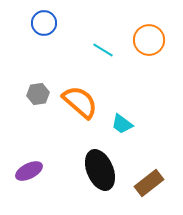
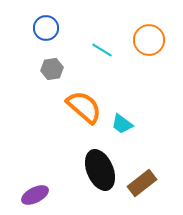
blue circle: moved 2 px right, 5 px down
cyan line: moved 1 px left
gray hexagon: moved 14 px right, 25 px up
orange semicircle: moved 4 px right, 5 px down
purple ellipse: moved 6 px right, 24 px down
brown rectangle: moved 7 px left
